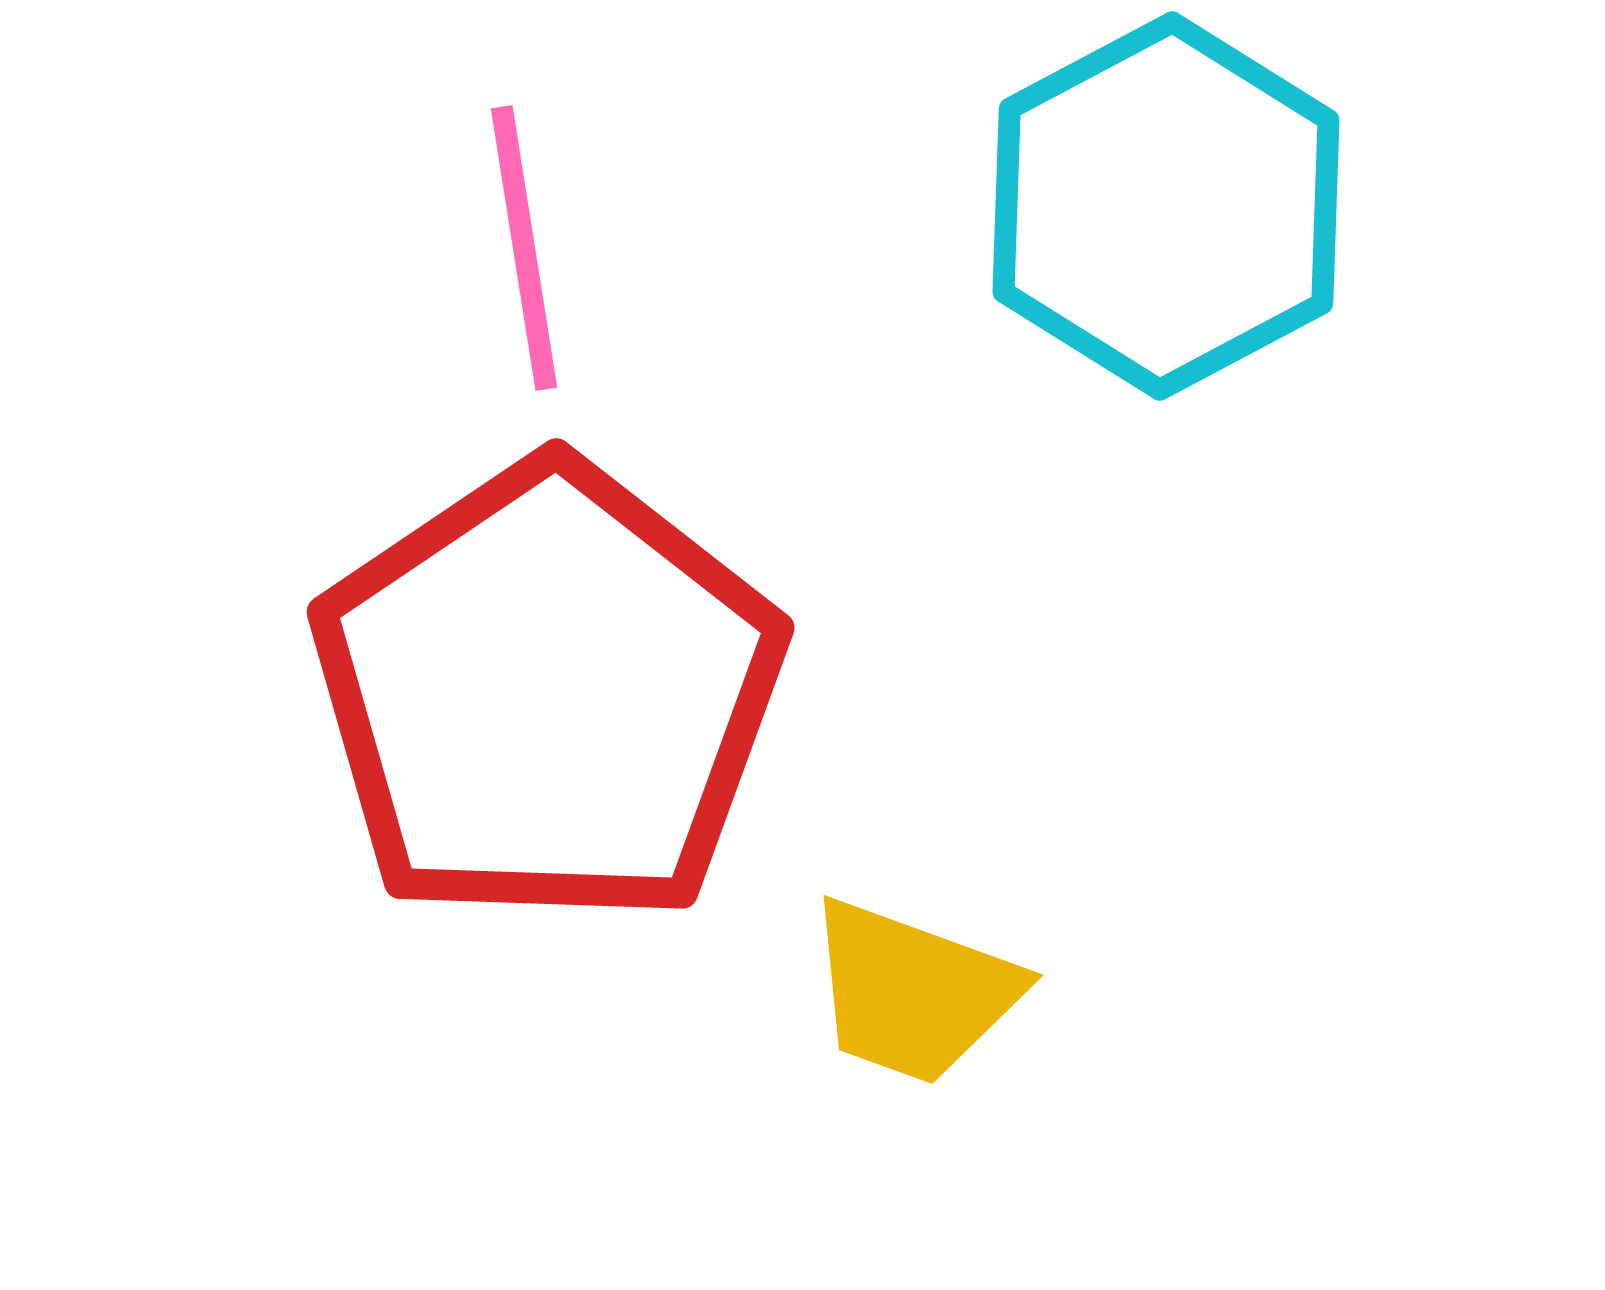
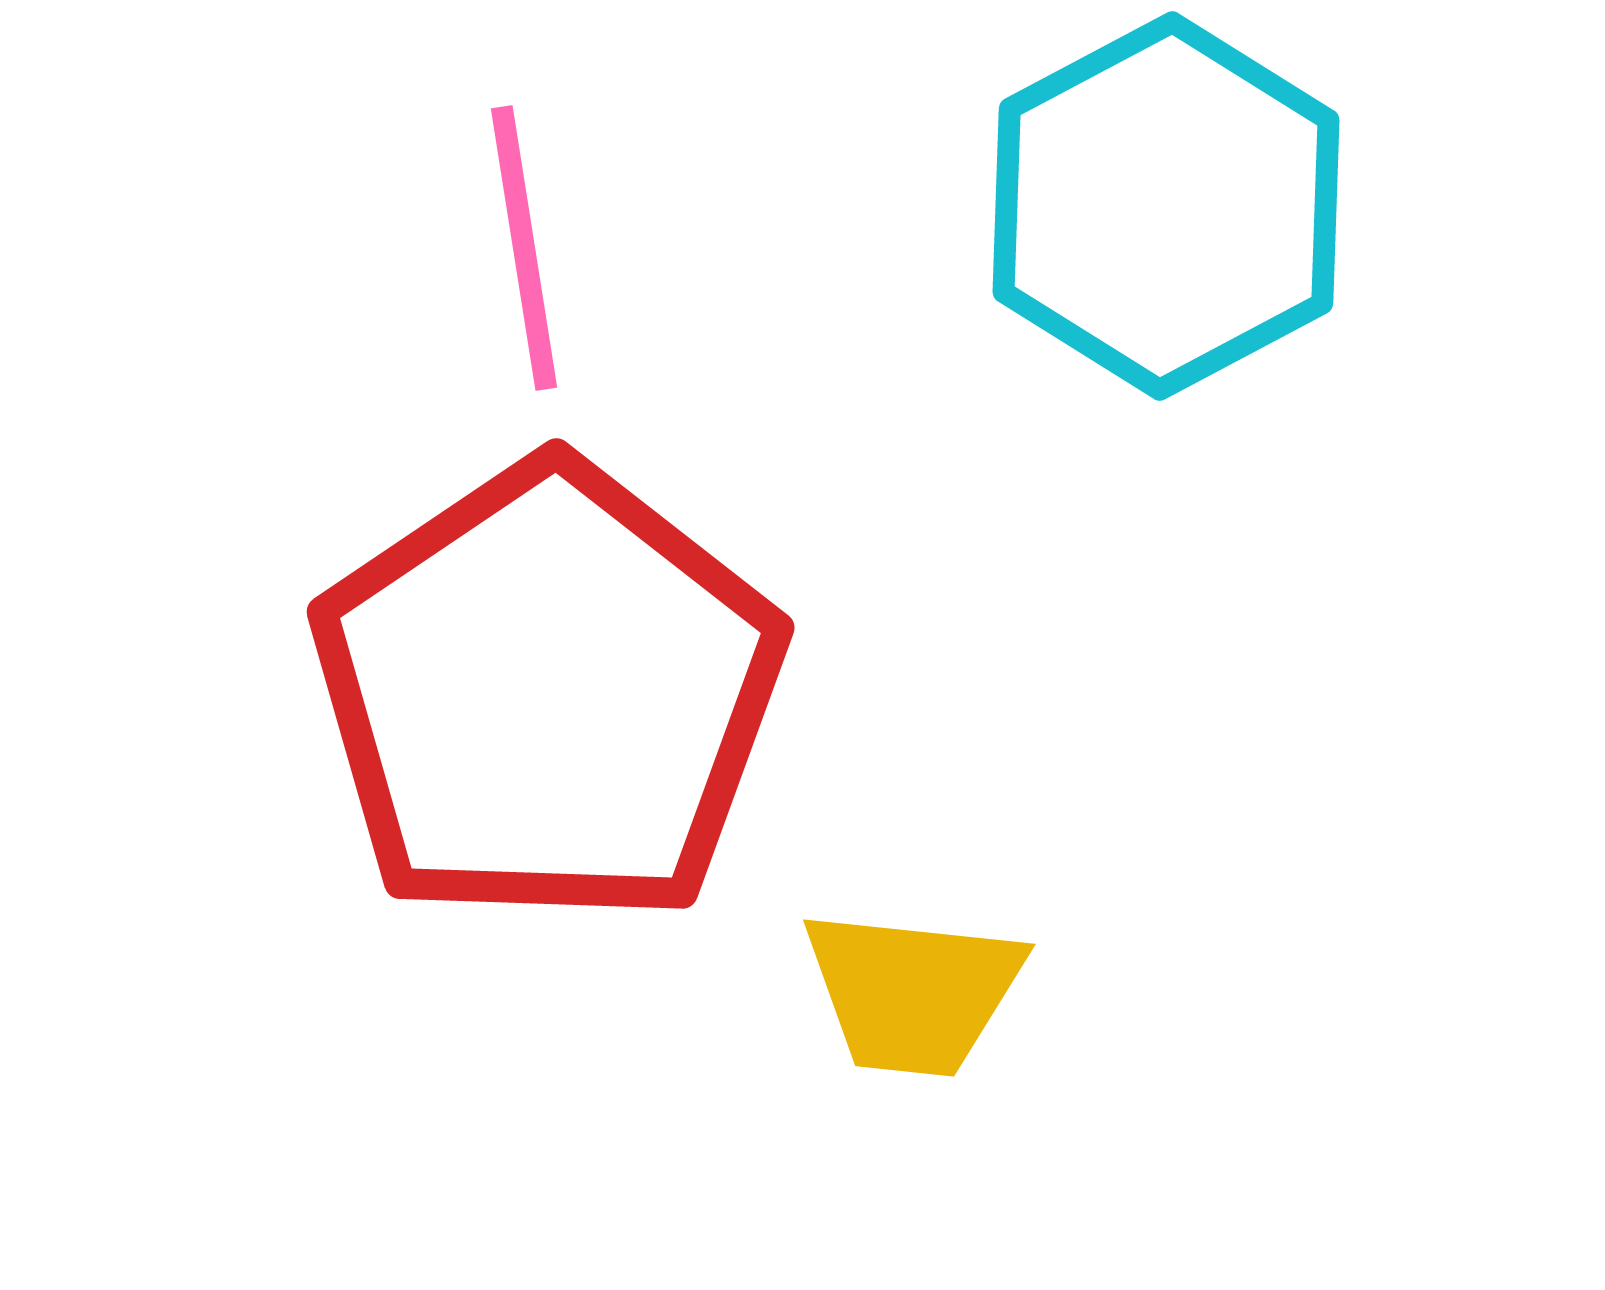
yellow trapezoid: rotated 14 degrees counterclockwise
